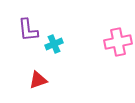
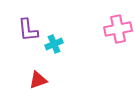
pink cross: moved 13 px up
